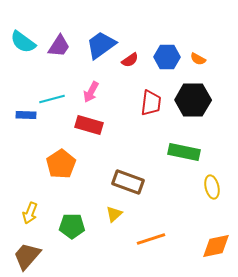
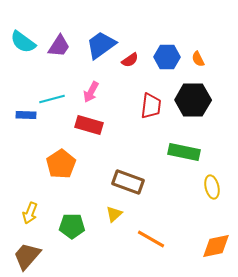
orange semicircle: rotated 35 degrees clockwise
red trapezoid: moved 3 px down
orange line: rotated 48 degrees clockwise
